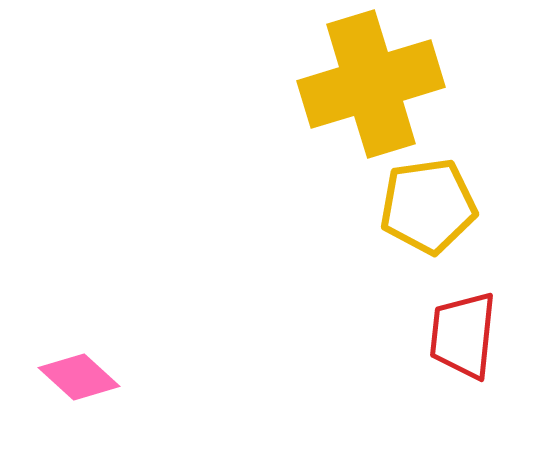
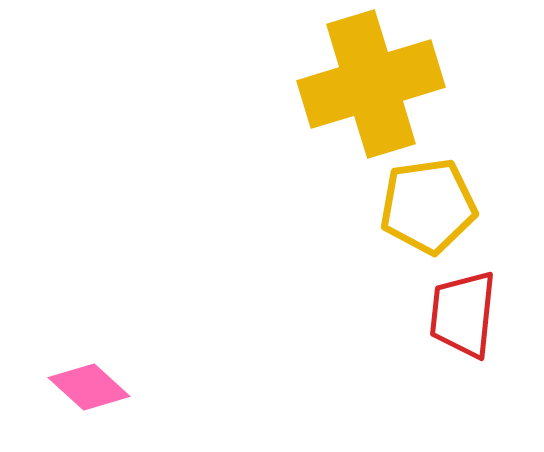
red trapezoid: moved 21 px up
pink diamond: moved 10 px right, 10 px down
